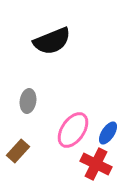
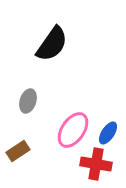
black semicircle: moved 3 px down; rotated 33 degrees counterclockwise
gray ellipse: rotated 10 degrees clockwise
brown rectangle: rotated 15 degrees clockwise
red cross: rotated 16 degrees counterclockwise
